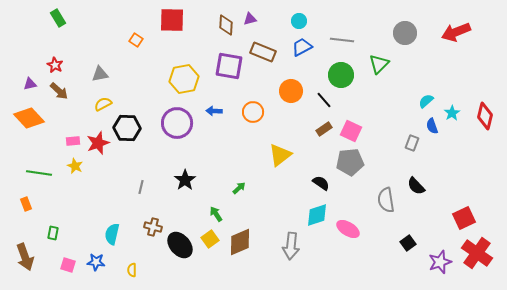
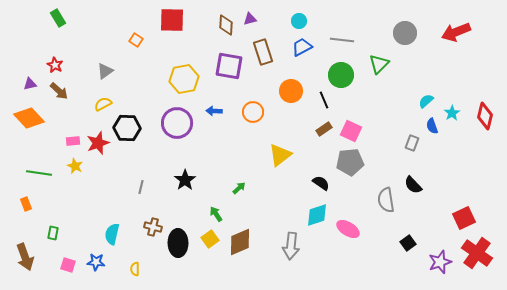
brown rectangle at (263, 52): rotated 50 degrees clockwise
gray triangle at (100, 74): moved 5 px right, 3 px up; rotated 24 degrees counterclockwise
black line at (324, 100): rotated 18 degrees clockwise
black semicircle at (416, 186): moved 3 px left, 1 px up
black ellipse at (180, 245): moved 2 px left, 2 px up; rotated 40 degrees clockwise
yellow semicircle at (132, 270): moved 3 px right, 1 px up
